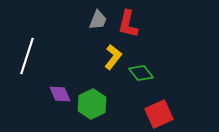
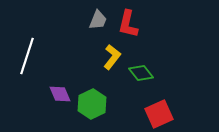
yellow L-shape: moved 1 px left
